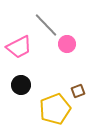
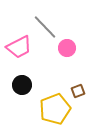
gray line: moved 1 px left, 2 px down
pink circle: moved 4 px down
black circle: moved 1 px right
